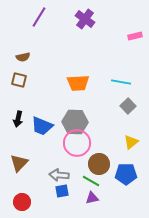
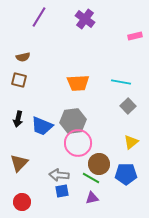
gray hexagon: moved 2 px left, 1 px up; rotated 10 degrees counterclockwise
pink circle: moved 1 px right
green line: moved 3 px up
